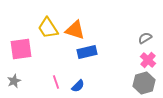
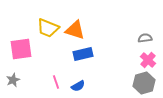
yellow trapezoid: rotated 35 degrees counterclockwise
gray semicircle: rotated 24 degrees clockwise
blue rectangle: moved 4 px left, 2 px down
gray star: moved 1 px left, 1 px up
blue semicircle: rotated 16 degrees clockwise
